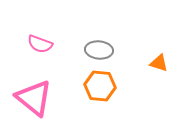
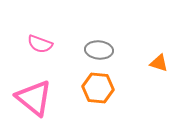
orange hexagon: moved 2 px left, 2 px down
